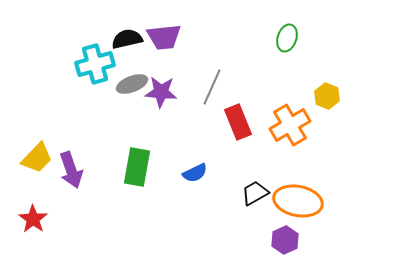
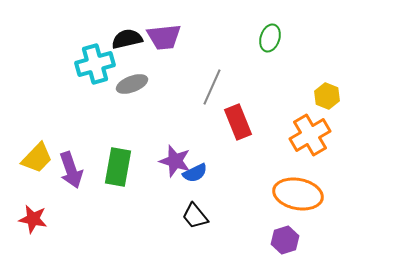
green ellipse: moved 17 px left
purple star: moved 14 px right, 69 px down; rotated 12 degrees clockwise
orange cross: moved 20 px right, 10 px down
green rectangle: moved 19 px left
black trapezoid: moved 60 px left, 23 px down; rotated 100 degrees counterclockwise
orange ellipse: moved 7 px up
red star: rotated 24 degrees counterclockwise
purple hexagon: rotated 8 degrees clockwise
